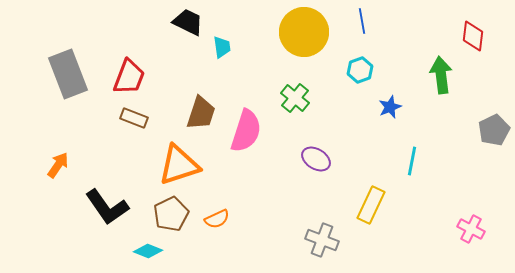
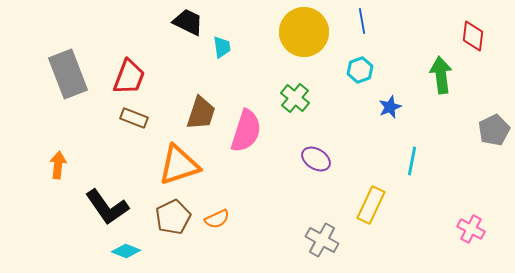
orange arrow: rotated 28 degrees counterclockwise
brown pentagon: moved 2 px right, 3 px down
gray cross: rotated 8 degrees clockwise
cyan diamond: moved 22 px left
